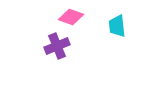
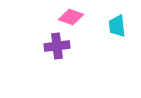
purple cross: rotated 15 degrees clockwise
